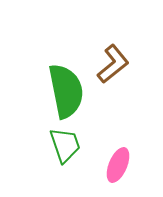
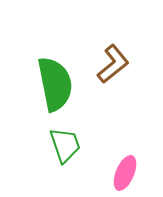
green semicircle: moved 11 px left, 7 px up
pink ellipse: moved 7 px right, 8 px down
